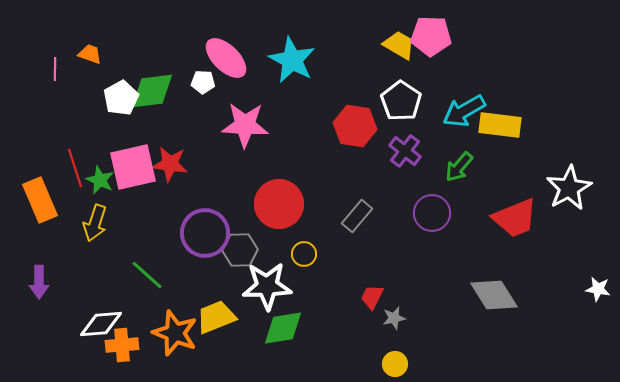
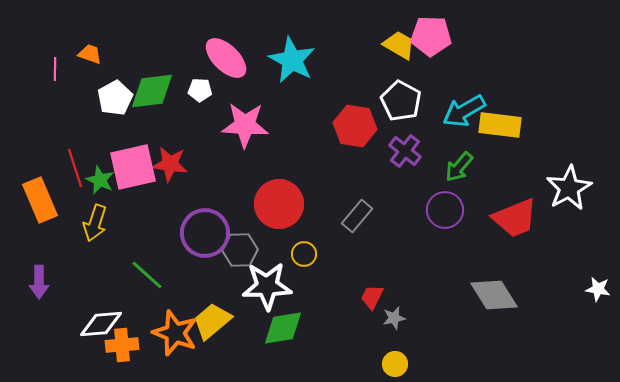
white pentagon at (203, 82): moved 3 px left, 8 px down
white pentagon at (121, 98): moved 6 px left
white pentagon at (401, 101): rotated 6 degrees counterclockwise
purple circle at (432, 213): moved 13 px right, 3 px up
yellow trapezoid at (216, 317): moved 4 px left, 4 px down; rotated 18 degrees counterclockwise
